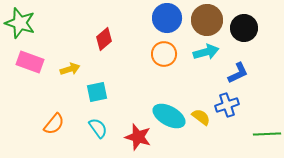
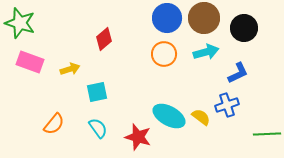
brown circle: moved 3 px left, 2 px up
